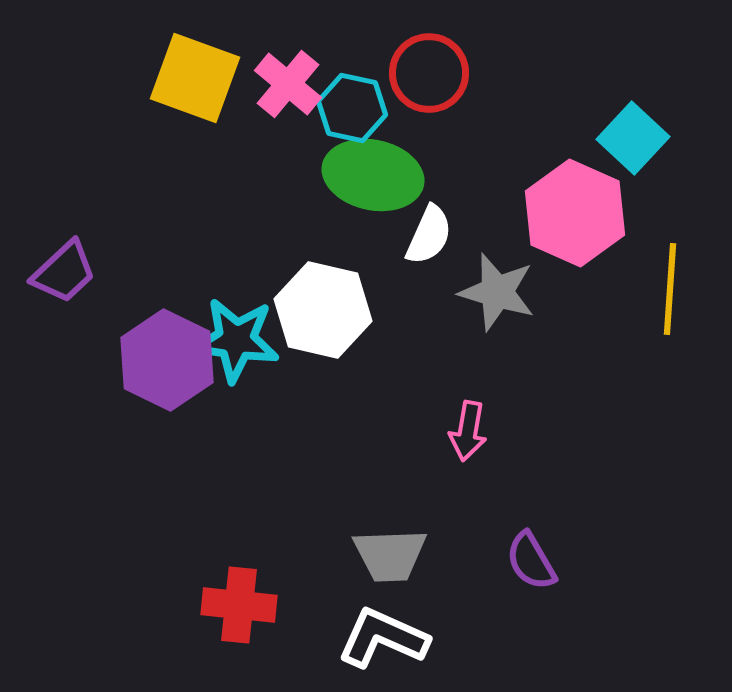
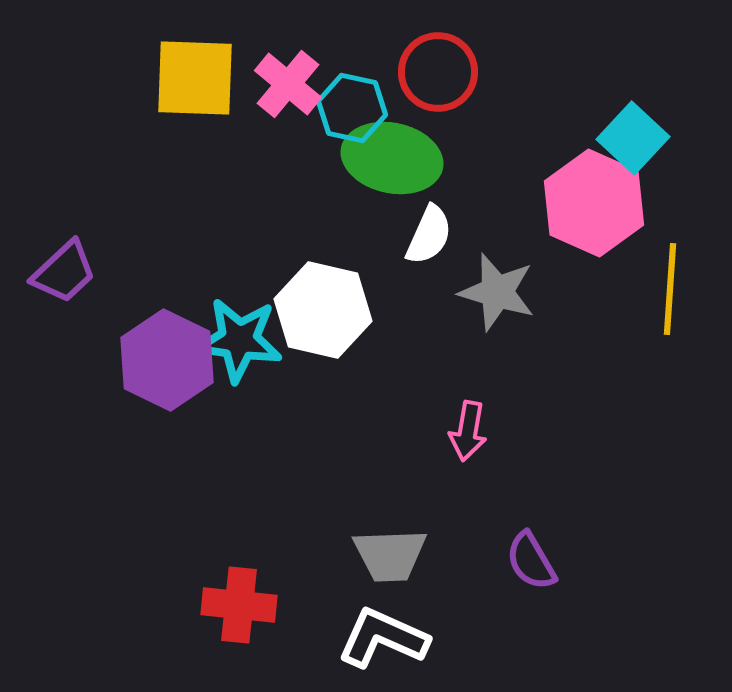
red circle: moved 9 px right, 1 px up
yellow square: rotated 18 degrees counterclockwise
green ellipse: moved 19 px right, 17 px up
pink hexagon: moved 19 px right, 10 px up
cyan star: moved 3 px right
